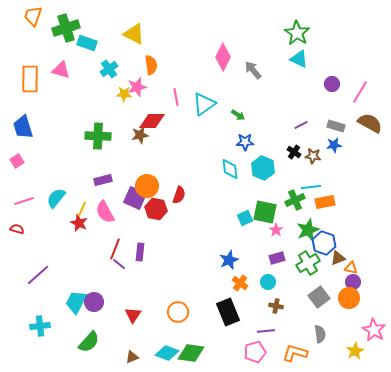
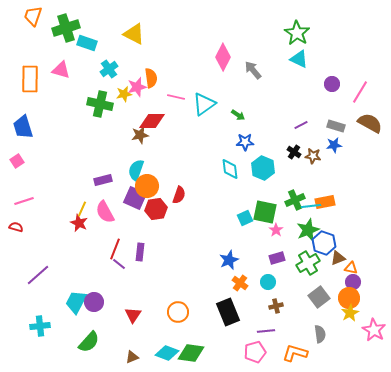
orange semicircle at (151, 65): moved 13 px down
yellow star at (124, 94): rotated 14 degrees counterclockwise
pink line at (176, 97): rotated 66 degrees counterclockwise
green cross at (98, 136): moved 2 px right, 32 px up; rotated 10 degrees clockwise
cyan line at (311, 187): moved 19 px down
cyan semicircle at (56, 198): moved 80 px right, 28 px up; rotated 20 degrees counterclockwise
red hexagon at (156, 209): rotated 20 degrees counterclockwise
red semicircle at (17, 229): moved 1 px left, 2 px up
brown cross at (276, 306): rotated 24 degrees counterclockwise
yellow star at (355, 351): moved 5 px left, 38 px up
